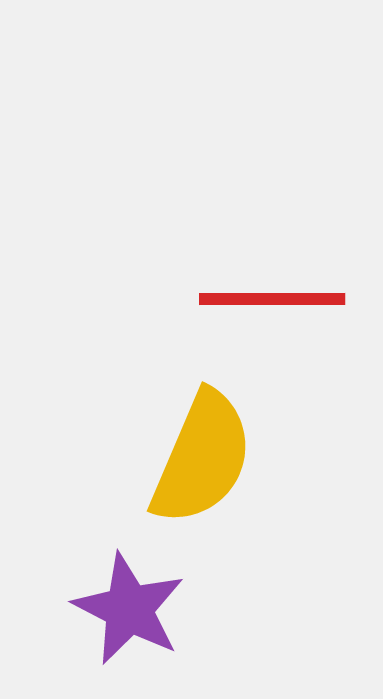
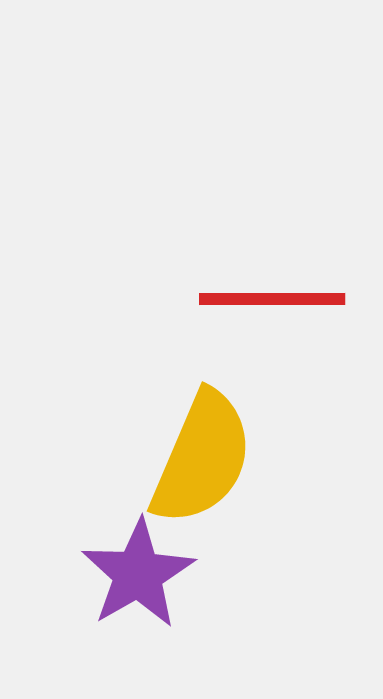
purple star: moved 9 px right, 35 px up; rotated 15 degrees clockwise
